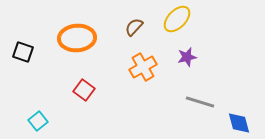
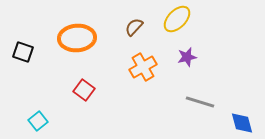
blue diamond: moved 3 px right
